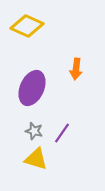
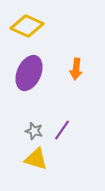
purple ellipse: moved 3 px left, 15 px up
purple line: moved 3 px up
